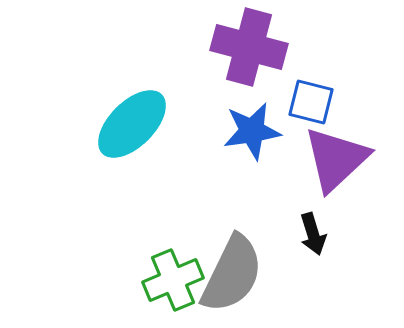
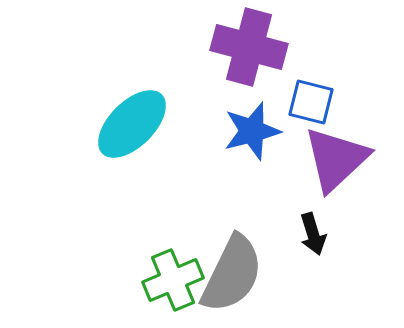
blue star: rotated 6 degrees counterclockwise
